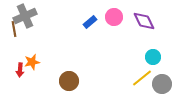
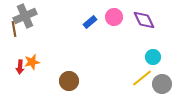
purple diamond: moved 1 px up
red arrow: moved 3 px up
